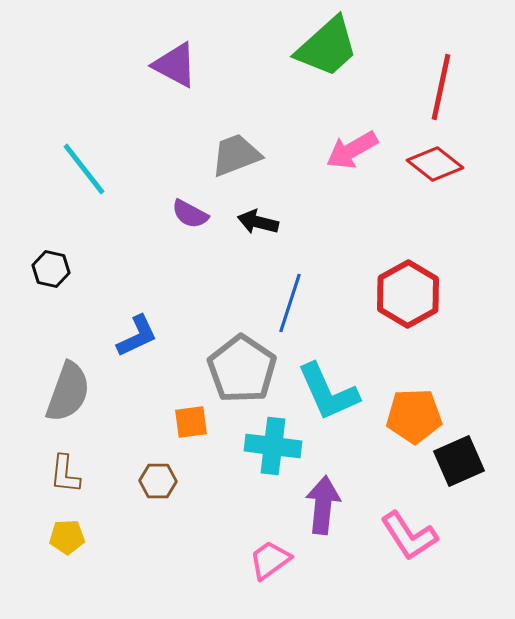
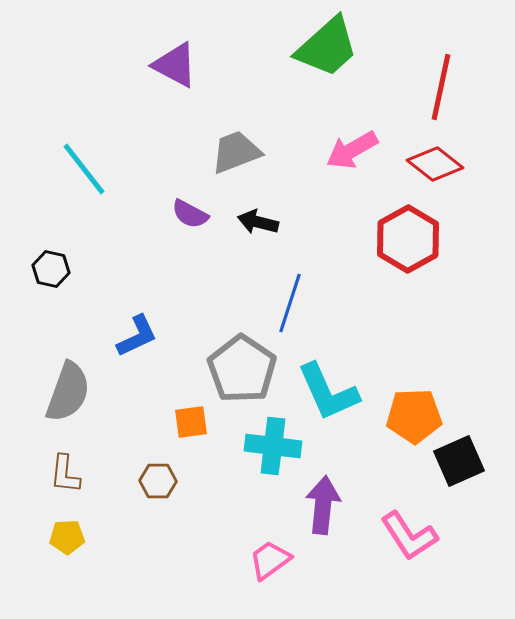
gray trapezoid: moved 3 px up
red hexagon: moved 55 px up
